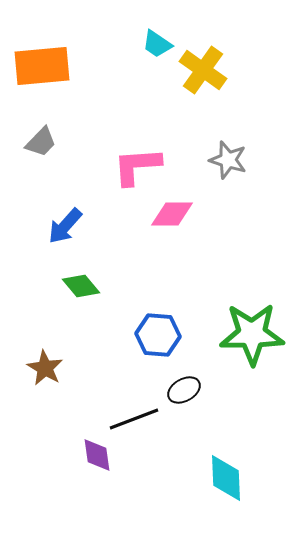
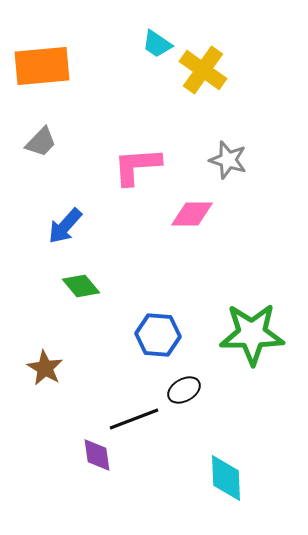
pink diamond: moved 20 px right
